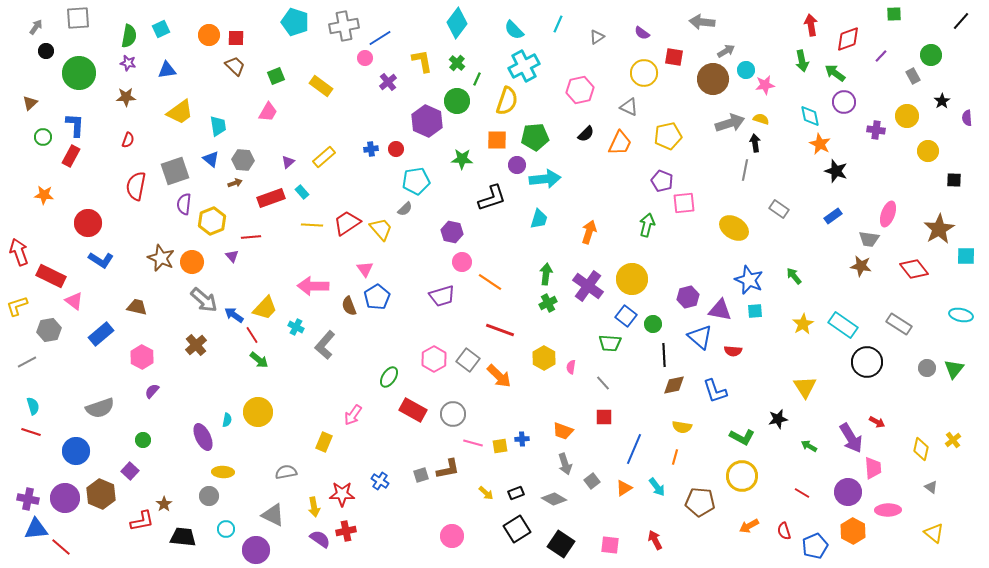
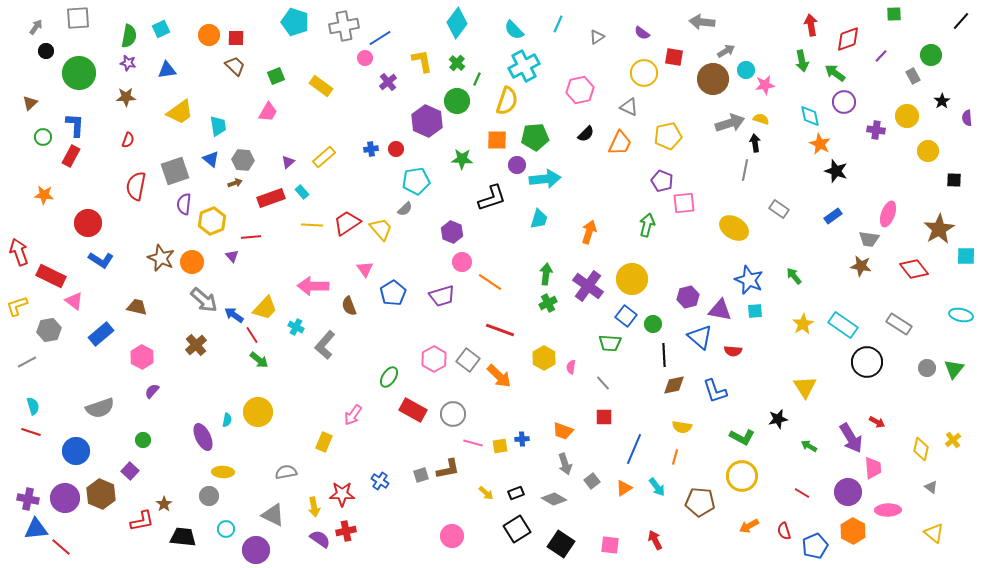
purple hexagon at (452, 232): rotated 10 degrees clockwise
blue pentagon at (377, 297): moved 16 px right, 4 px up
